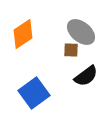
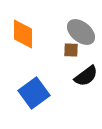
orange diamond: rotated 56 degrees counterclockwise
